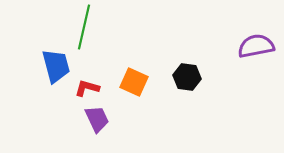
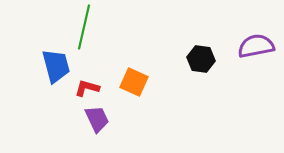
black hexagon: moved 14 px right, 18 px up
